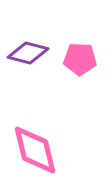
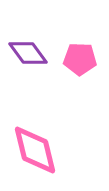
purple diamond: rotated 39 degrees clockwise
